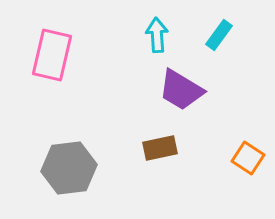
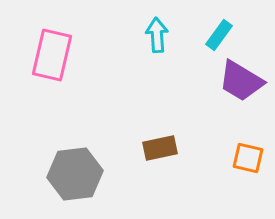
purple trapezoid: moved 60 px right, 9 px up
orange square: rotated 20 degrees counterclockwise
gray hexagon: moved 6 px right, 6 px down
